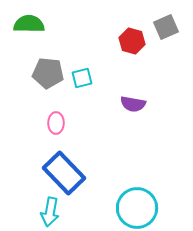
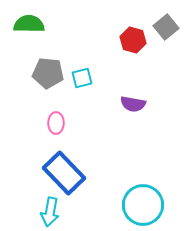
gray square: rotated 15 degrees counterclockwise
red hexagon: moved 1 px right, 1 px up
cyan circle: moved 6 px right, 3 px up
